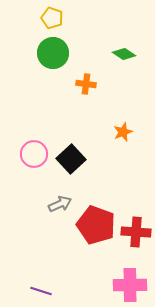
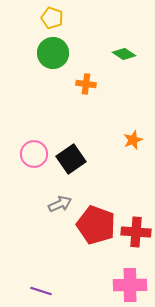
orange star: moved 10 px right, 8 px down
black square: rotated 8 degrees clockwise
